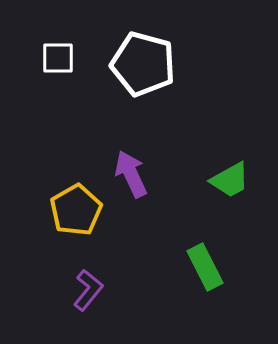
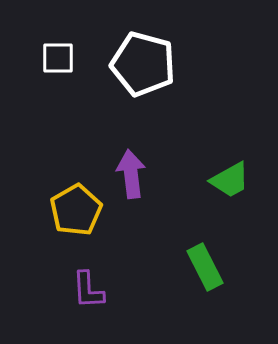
purple arrow: rotated 18 degrees clockwise
purple L-shape: rotated 138 degrees clockwise
